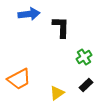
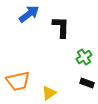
blue arrow: rotated 30 degrees counterclockwise
orange trapezoid: moved 1 px left, 2 px down; rotated 15 degrees clockwise
black rectangle: moved 1 px right, 2 px up; rotated 64 degrees clockwise
yellow triangle: moved 8 px left
